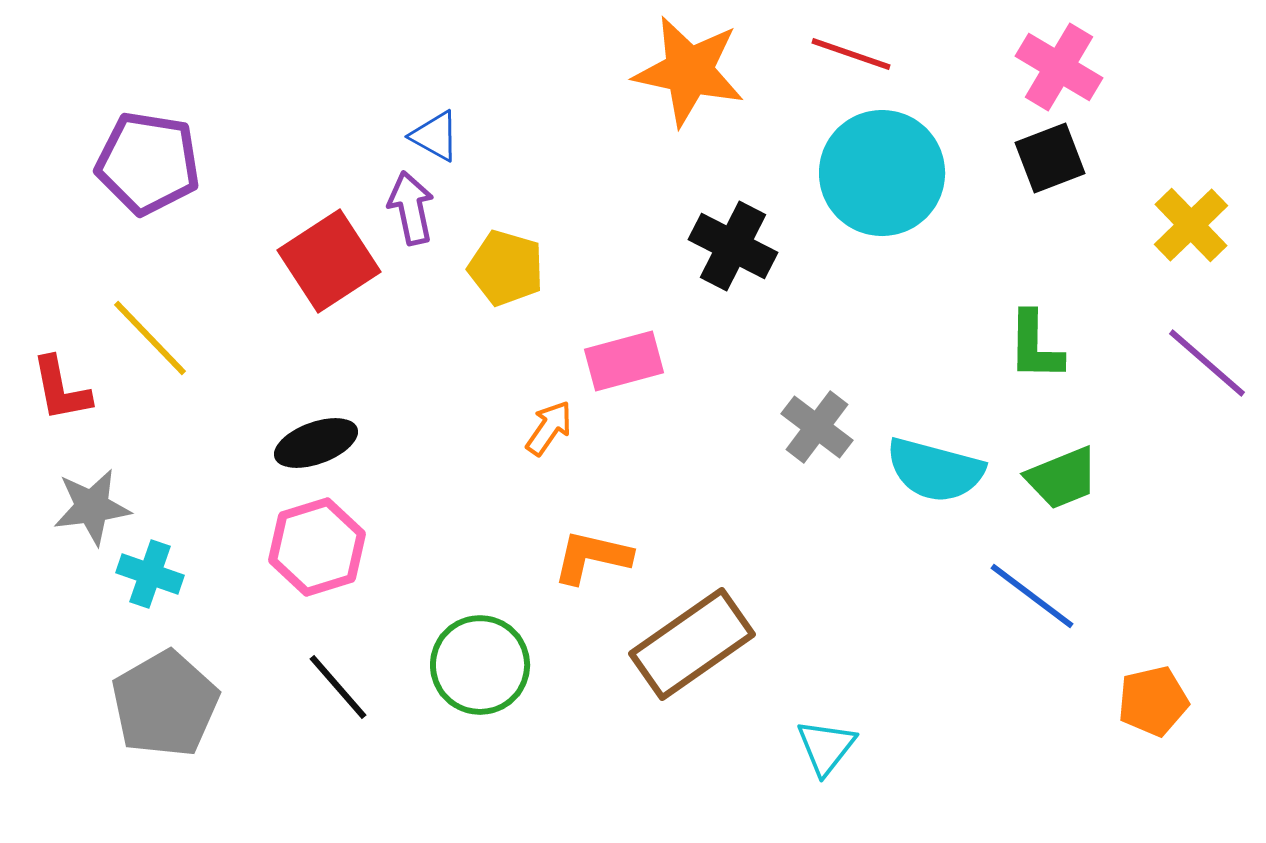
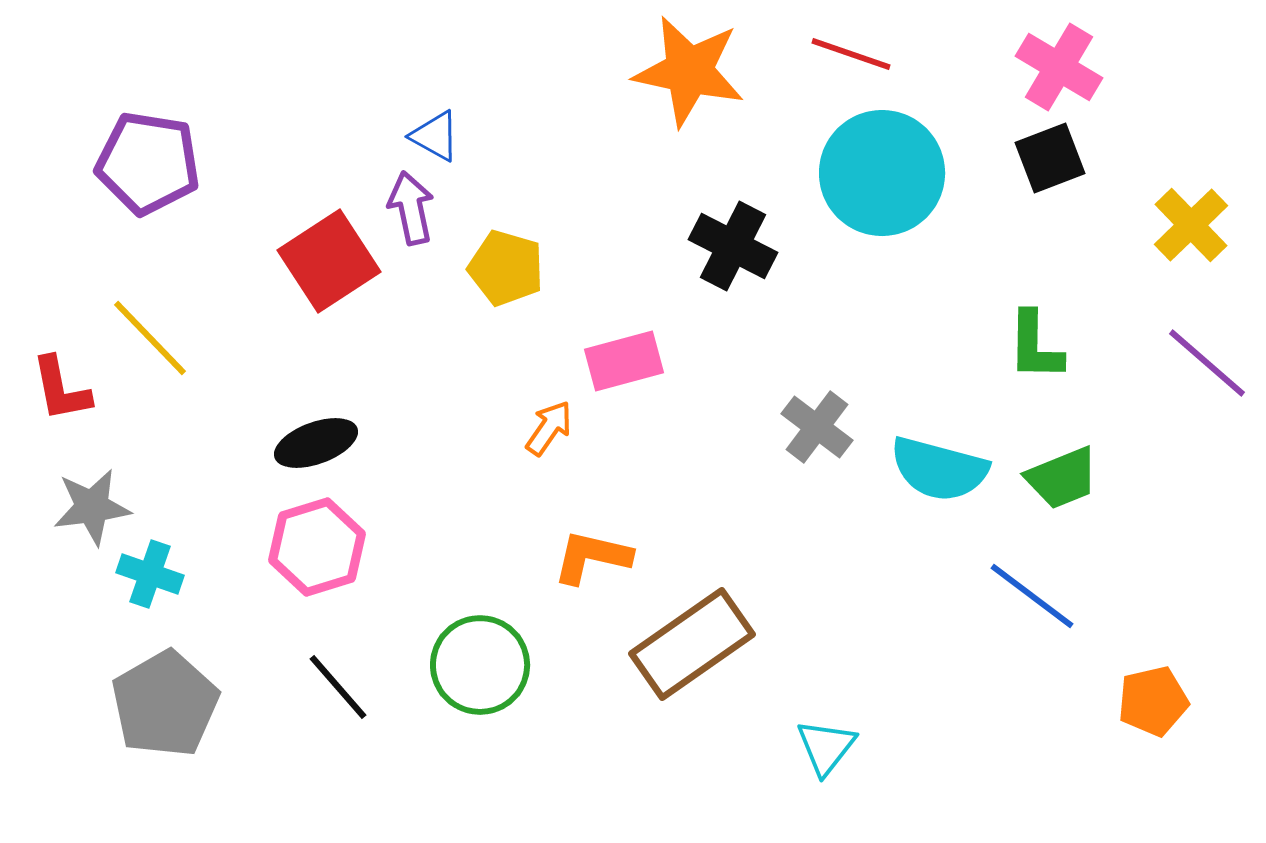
cyan semicircle: moved 4 px right, 1 px up
